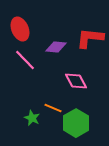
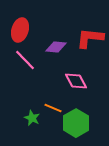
red ellipse: moved 1 px down; rotated 40 degrees clockwise
